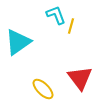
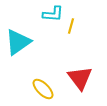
cyan L-shape: moved 3 px left, 1 px up; rotated 115 degrees clockwise
